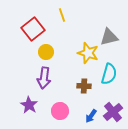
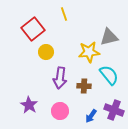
yellow line: moved 2 px right, 1 px up
yellow star: moved 1 px right, 1 px up; rotated 25 degrees counterclockwise
cyan semicircle: moved 1 px down; rotated 55 degrees counterclockwise
purple arrow: moved 16 px right
purple cross: moved 1 px right, 2 px up; rotated 30 degrees counterclockwise
